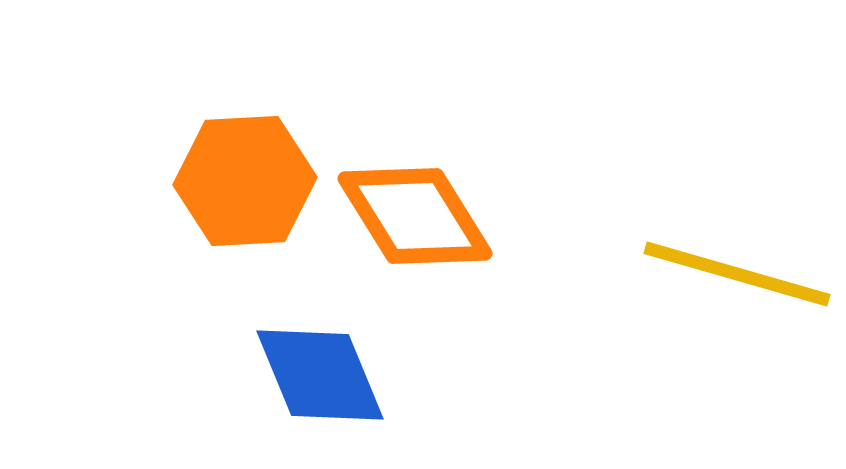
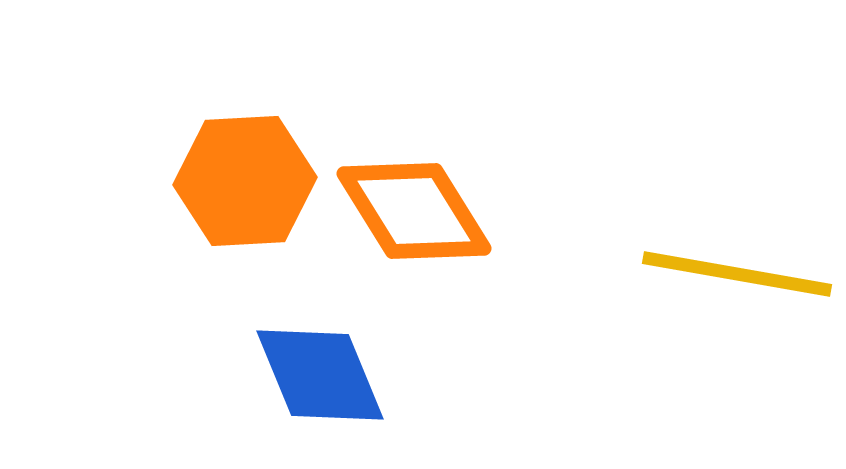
orange diamond: moved 1 px left, 5 px up
yellow line: rotated 6 degrees counterclockwise
